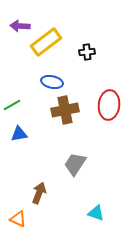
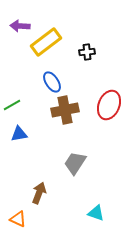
blue ellipse: rotated 45 degrees clockwise
red ellipse: rotated 16 degrees clockwise
gray trapezoid: moved 1 px up
